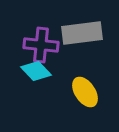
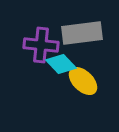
cyan diamond: moved 25 px right, 7 px up
yellow ellipse: moved 2 px left, 11 px up; rotated 12 degrees counterclockwise
